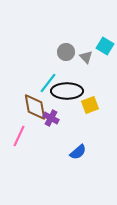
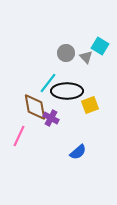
cyan square: moved 5 px left
gray circle: moved 1 px down
